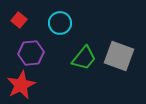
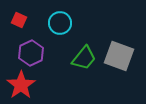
red square: rotated 14 degrees counterclockwise
purple hexagon: rotated 20 degrees counterclockwise
red star: rotated 8 degrees counterclockwise
